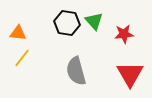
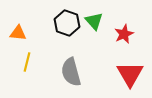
black hexagon: rotated 10 degrees clockwise
red star: rotated 18 degrees counterclockwise
yellow line: moved 5 px right, 4 px down; rotated 24 degrees counterclockwise
gray semicircle: moved 5 px left, 1 px down
